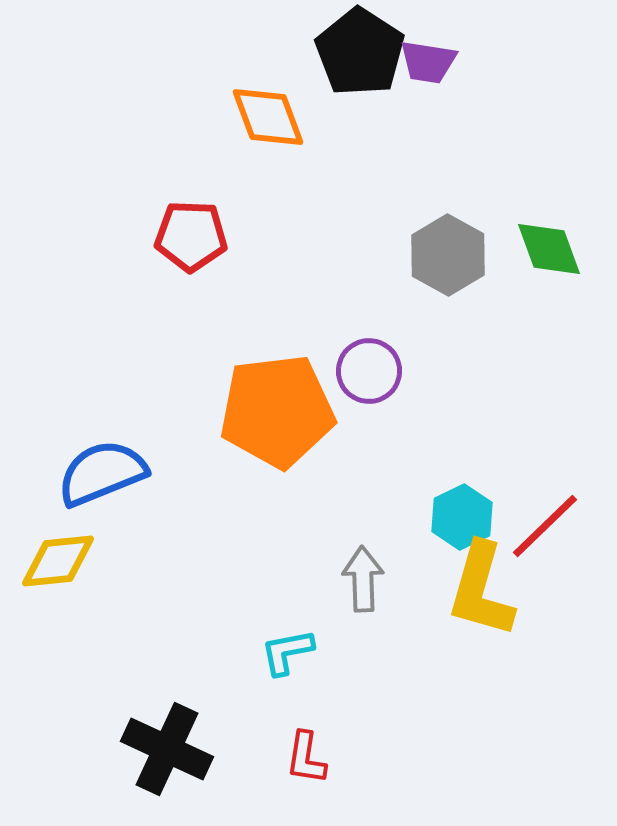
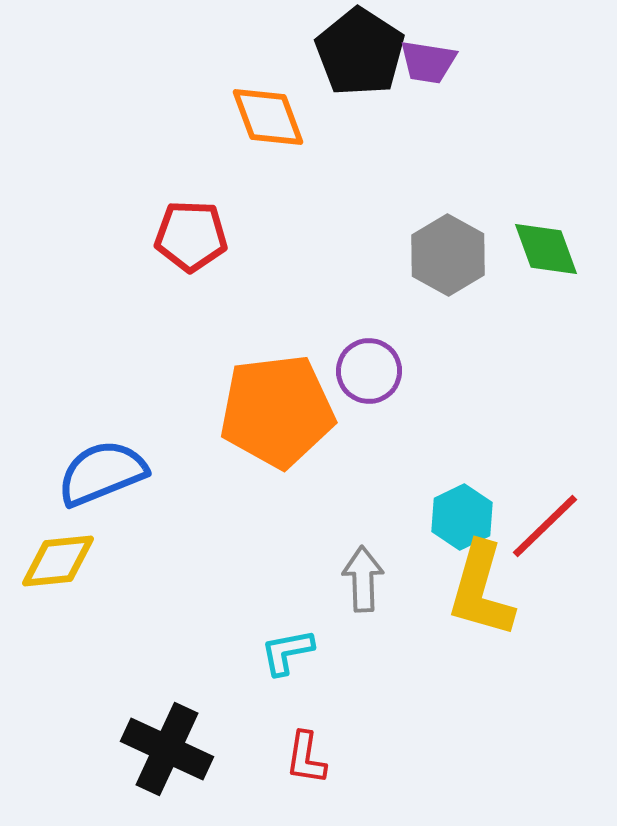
green diamond: moved 3 px left
